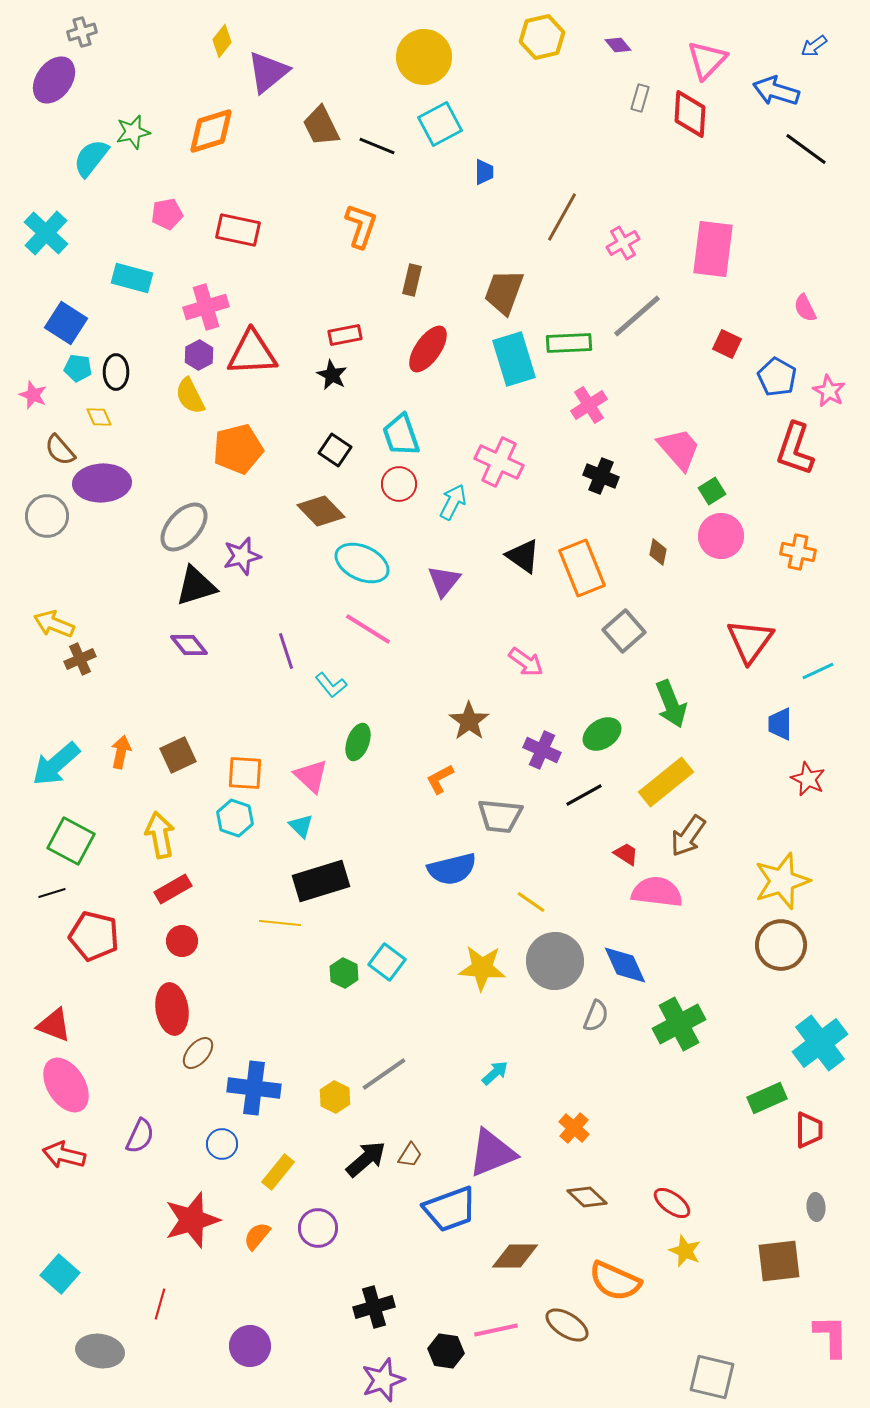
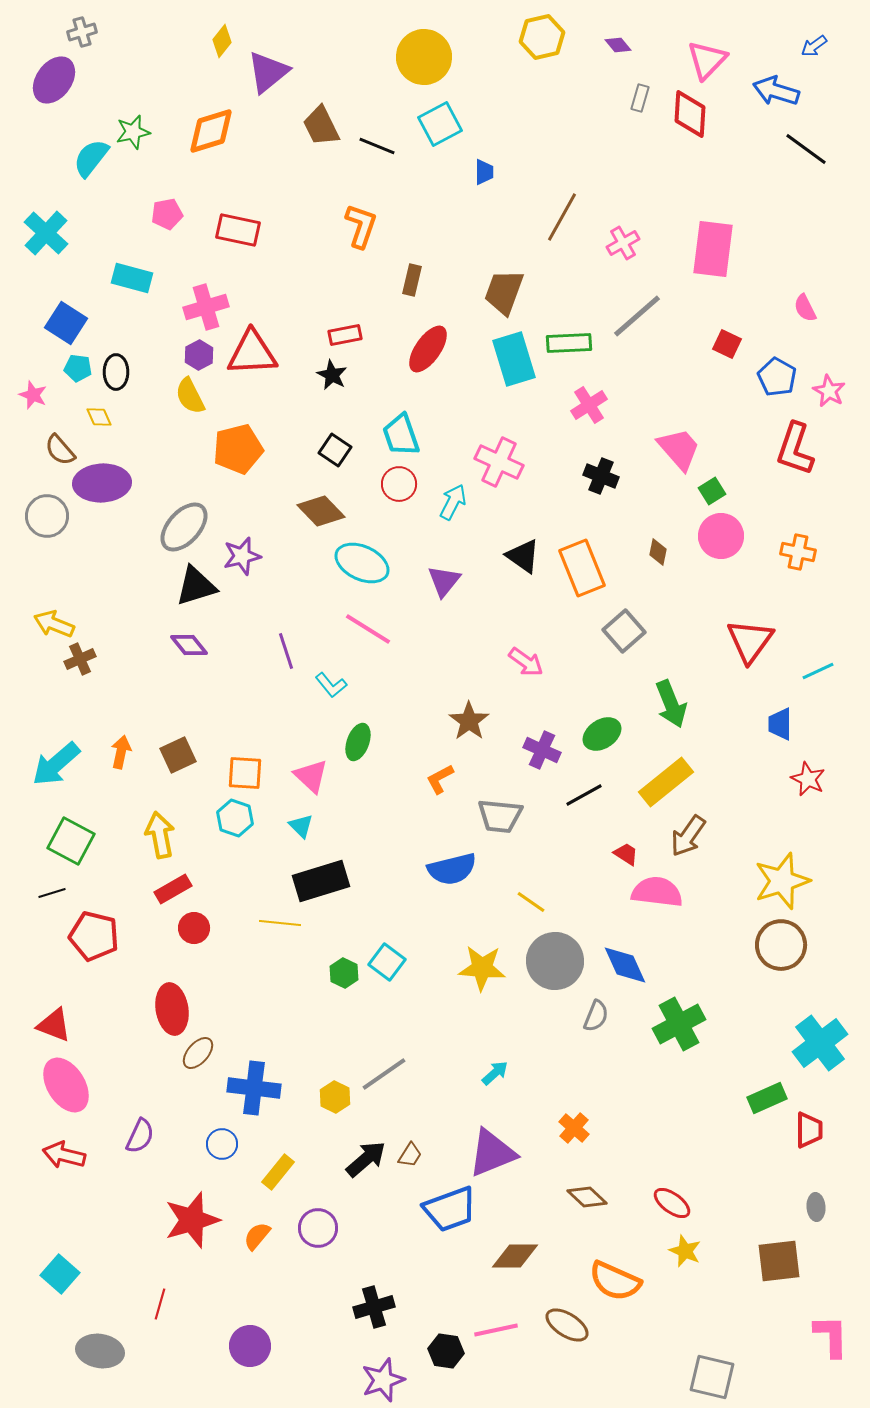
red circle at (182, 941): moved 12 px right, 13 px up
